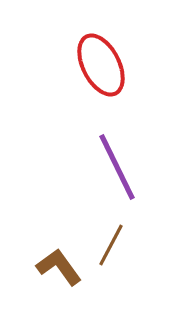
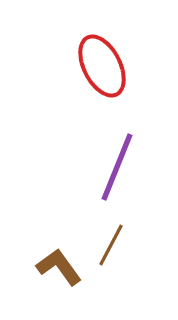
red ellipse: moved 1 px right, 1 px down
purple line: rotated 48 degrees clockwise
